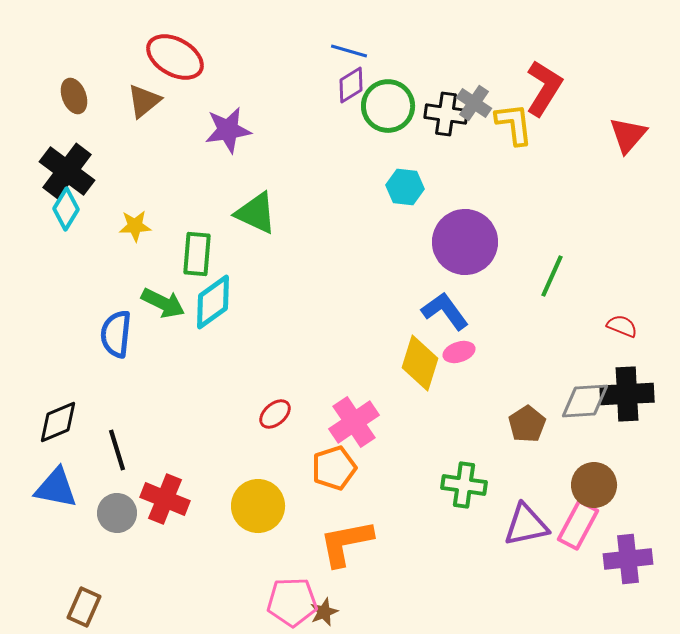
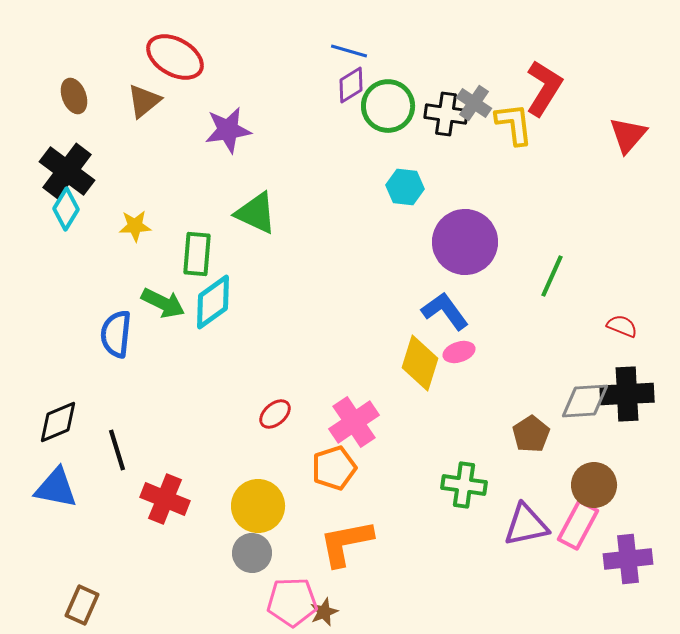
brown pentagon at (527, 424): moved 4 px right, 10 px down
gray circle at (117, 513): moved 135 px right, 40 px down
brown rectangle at (84, 607): moved 2 px left, 2 px up
